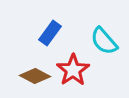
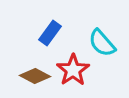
cyan semicircle: moved 2 px left, 2 px down
